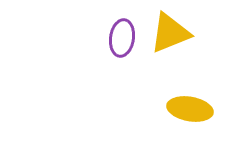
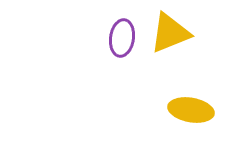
yellow ellipse: moved 1 px right, 1 px down
